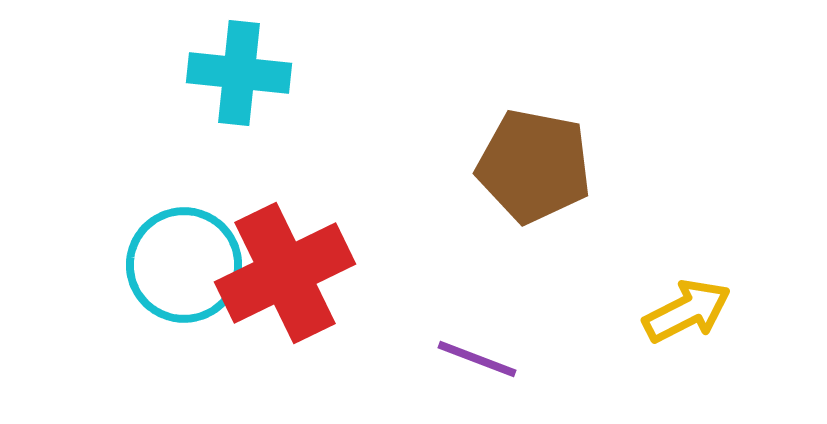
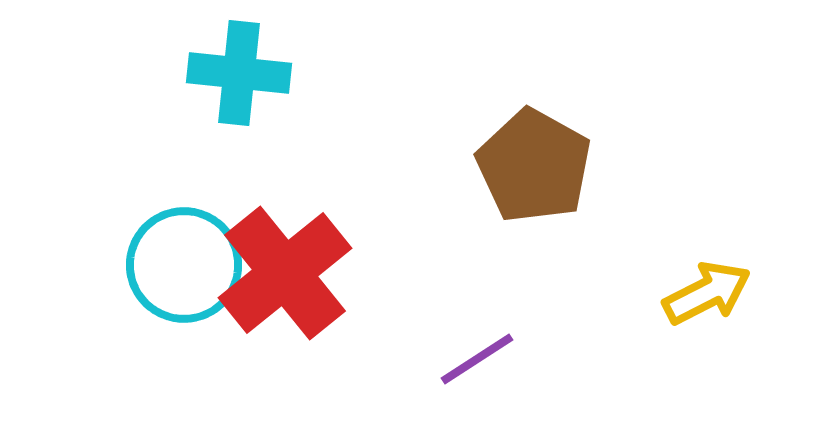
brown pentagon: rotated 18 degrees clockwise
red cross: rotated 13 degrees counterclockwise
yellow arrow: moved 20 px right, 18 px up
purple line: rotated 54 degrees counterclockwise
